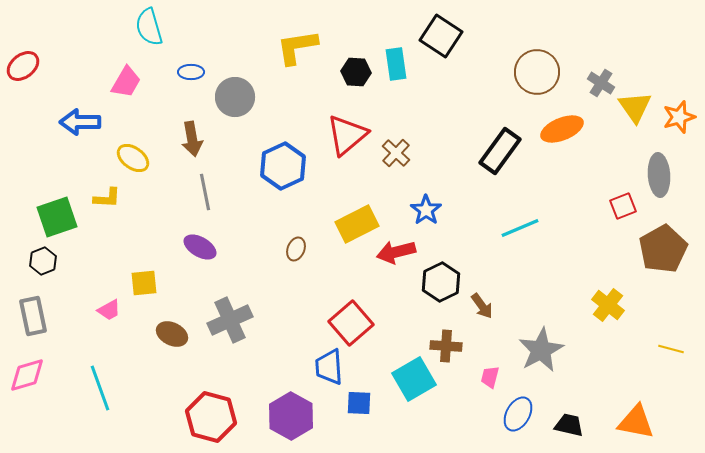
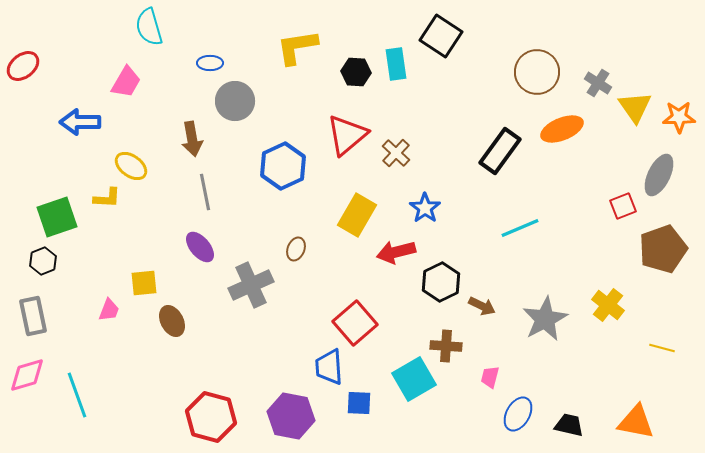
blue ellipse at (191, 72): moved 19 px right, 9 px up
gray cross at (601, 83): moved 3 px left
gray circle at (235, 97): moved 4 px down
orange star at (679, 117): rotated 16 degrees clockwise
yellow ellipse at (133, 158): moved 2 px left, 8 px down
gray ellipse at (659, 175): rotated 30 degrees clockwise
blue star at (426, 210): moved 1 px left, 2 px up
yellow rectangle at (357, 224): moved 9 px up; rotated 33 degrees counterclockwise
purple ellipse at (200, 247): rotated 20 degrees clockwise
brown pentagon at (663, 249): rotated 9 degrees clockwise
brown arrow at (482, 306): rotated 28 degrees counterclockwise
pink trapezoid at (109, 310): rotated 40 degrees counterclockwise
gray cross at (230, 320): moved 21 px right, 35 px up
red square at (351, 323): moved 4 px right
brown ellipse at (172, 334): moved 13 px up; rotated 36 degrees clockwise
yellow line at (671, 349): moved 9 px left, 1 px up
gray star at (541, 350): moved 4 px right, 31 px up
cyan line at (100, 388): moved 23 px left, 7 px down
purple hexagon at (291, 416): rotated 18 degrees counterclockwise
